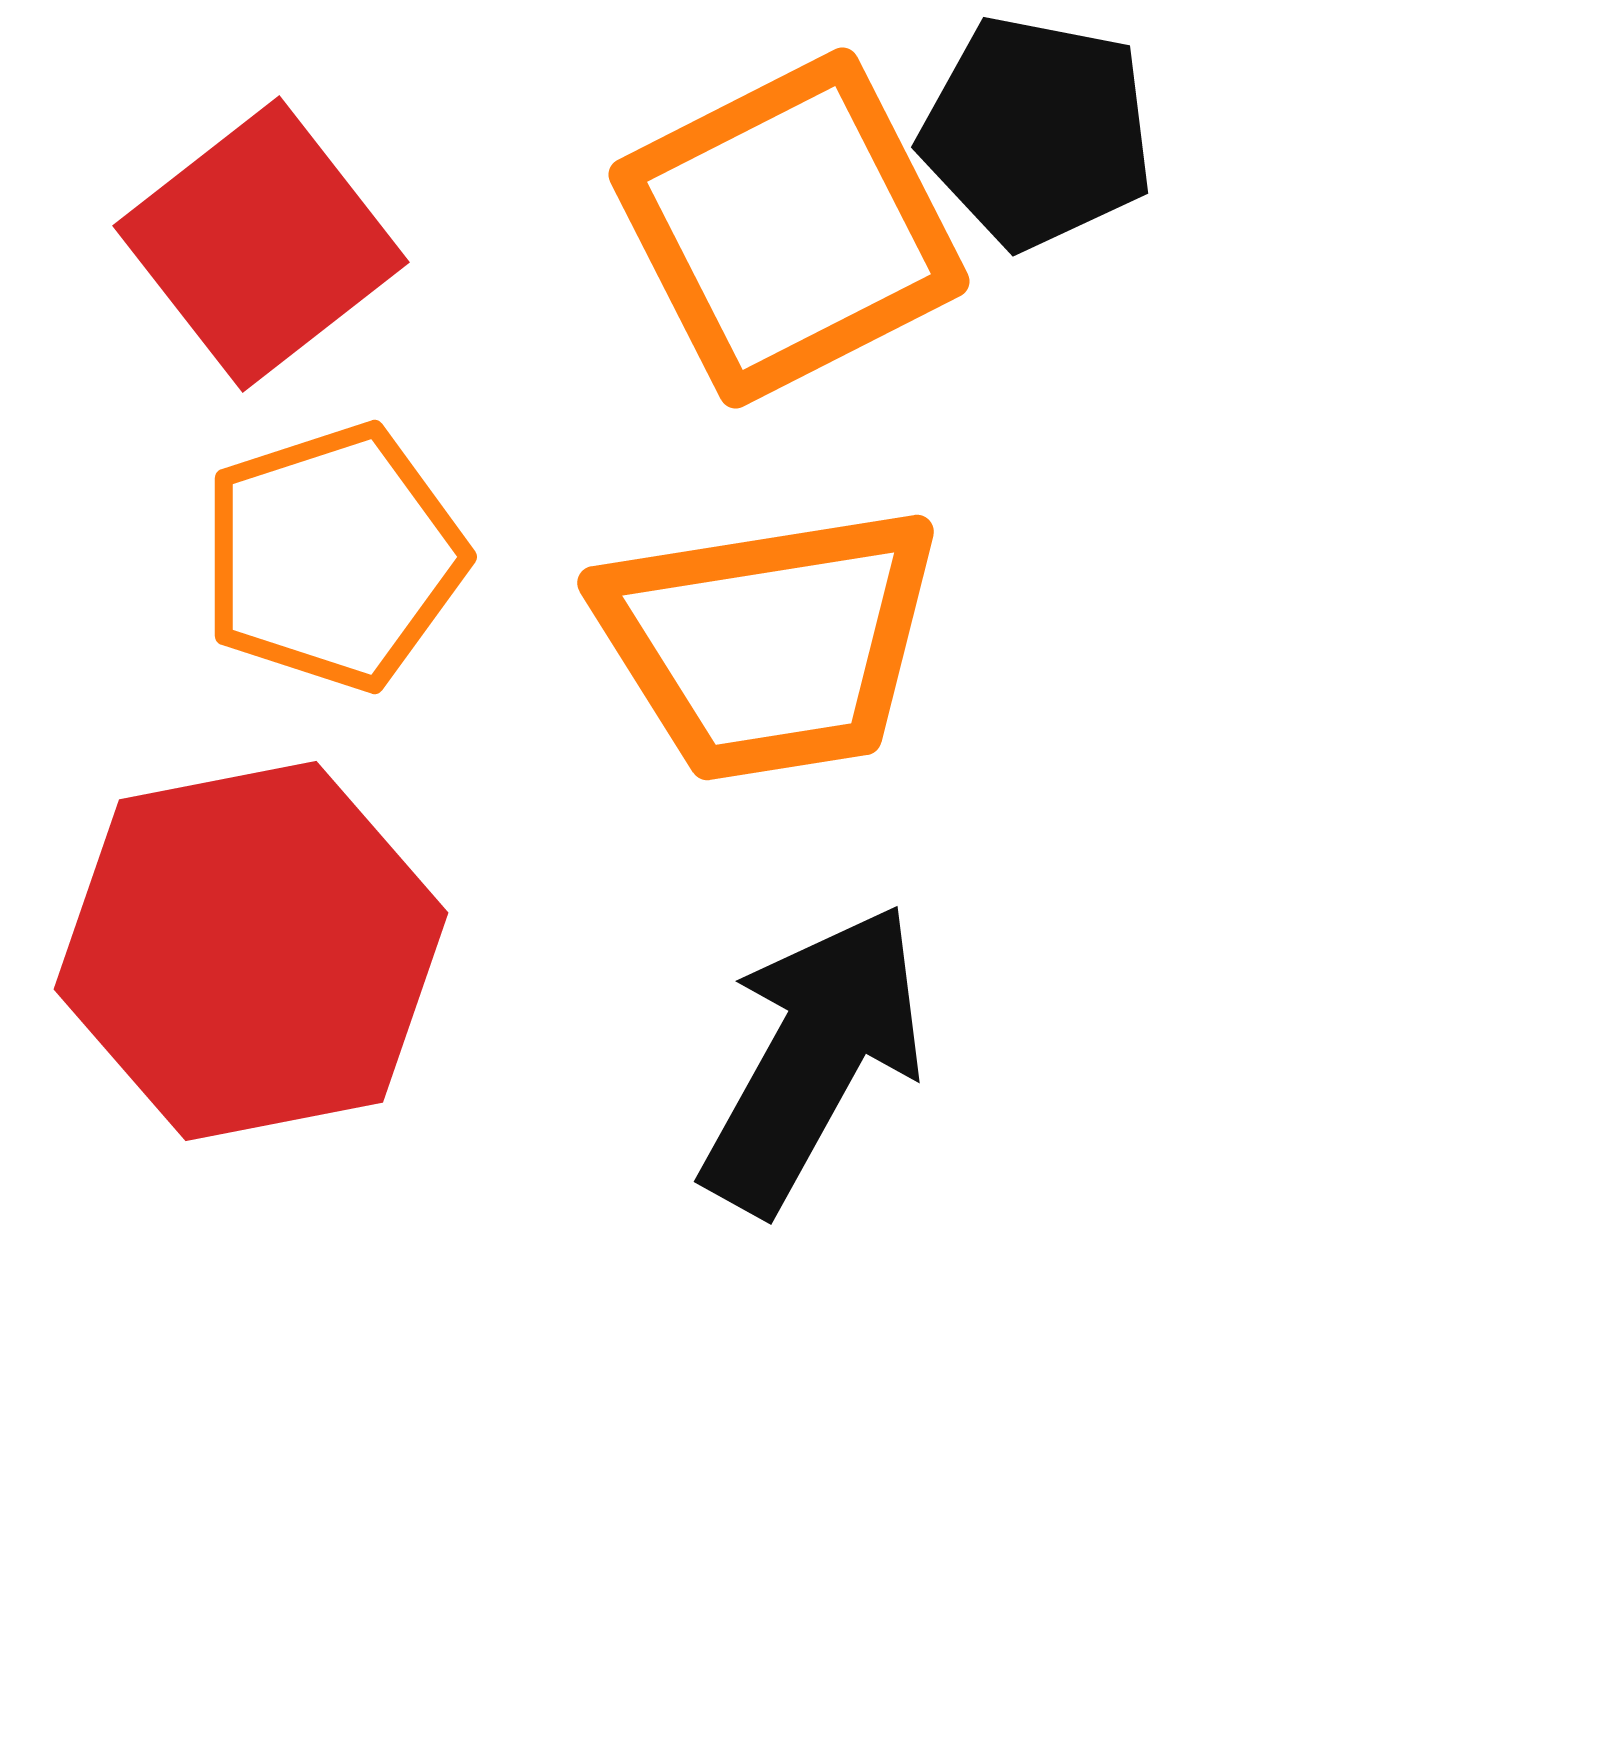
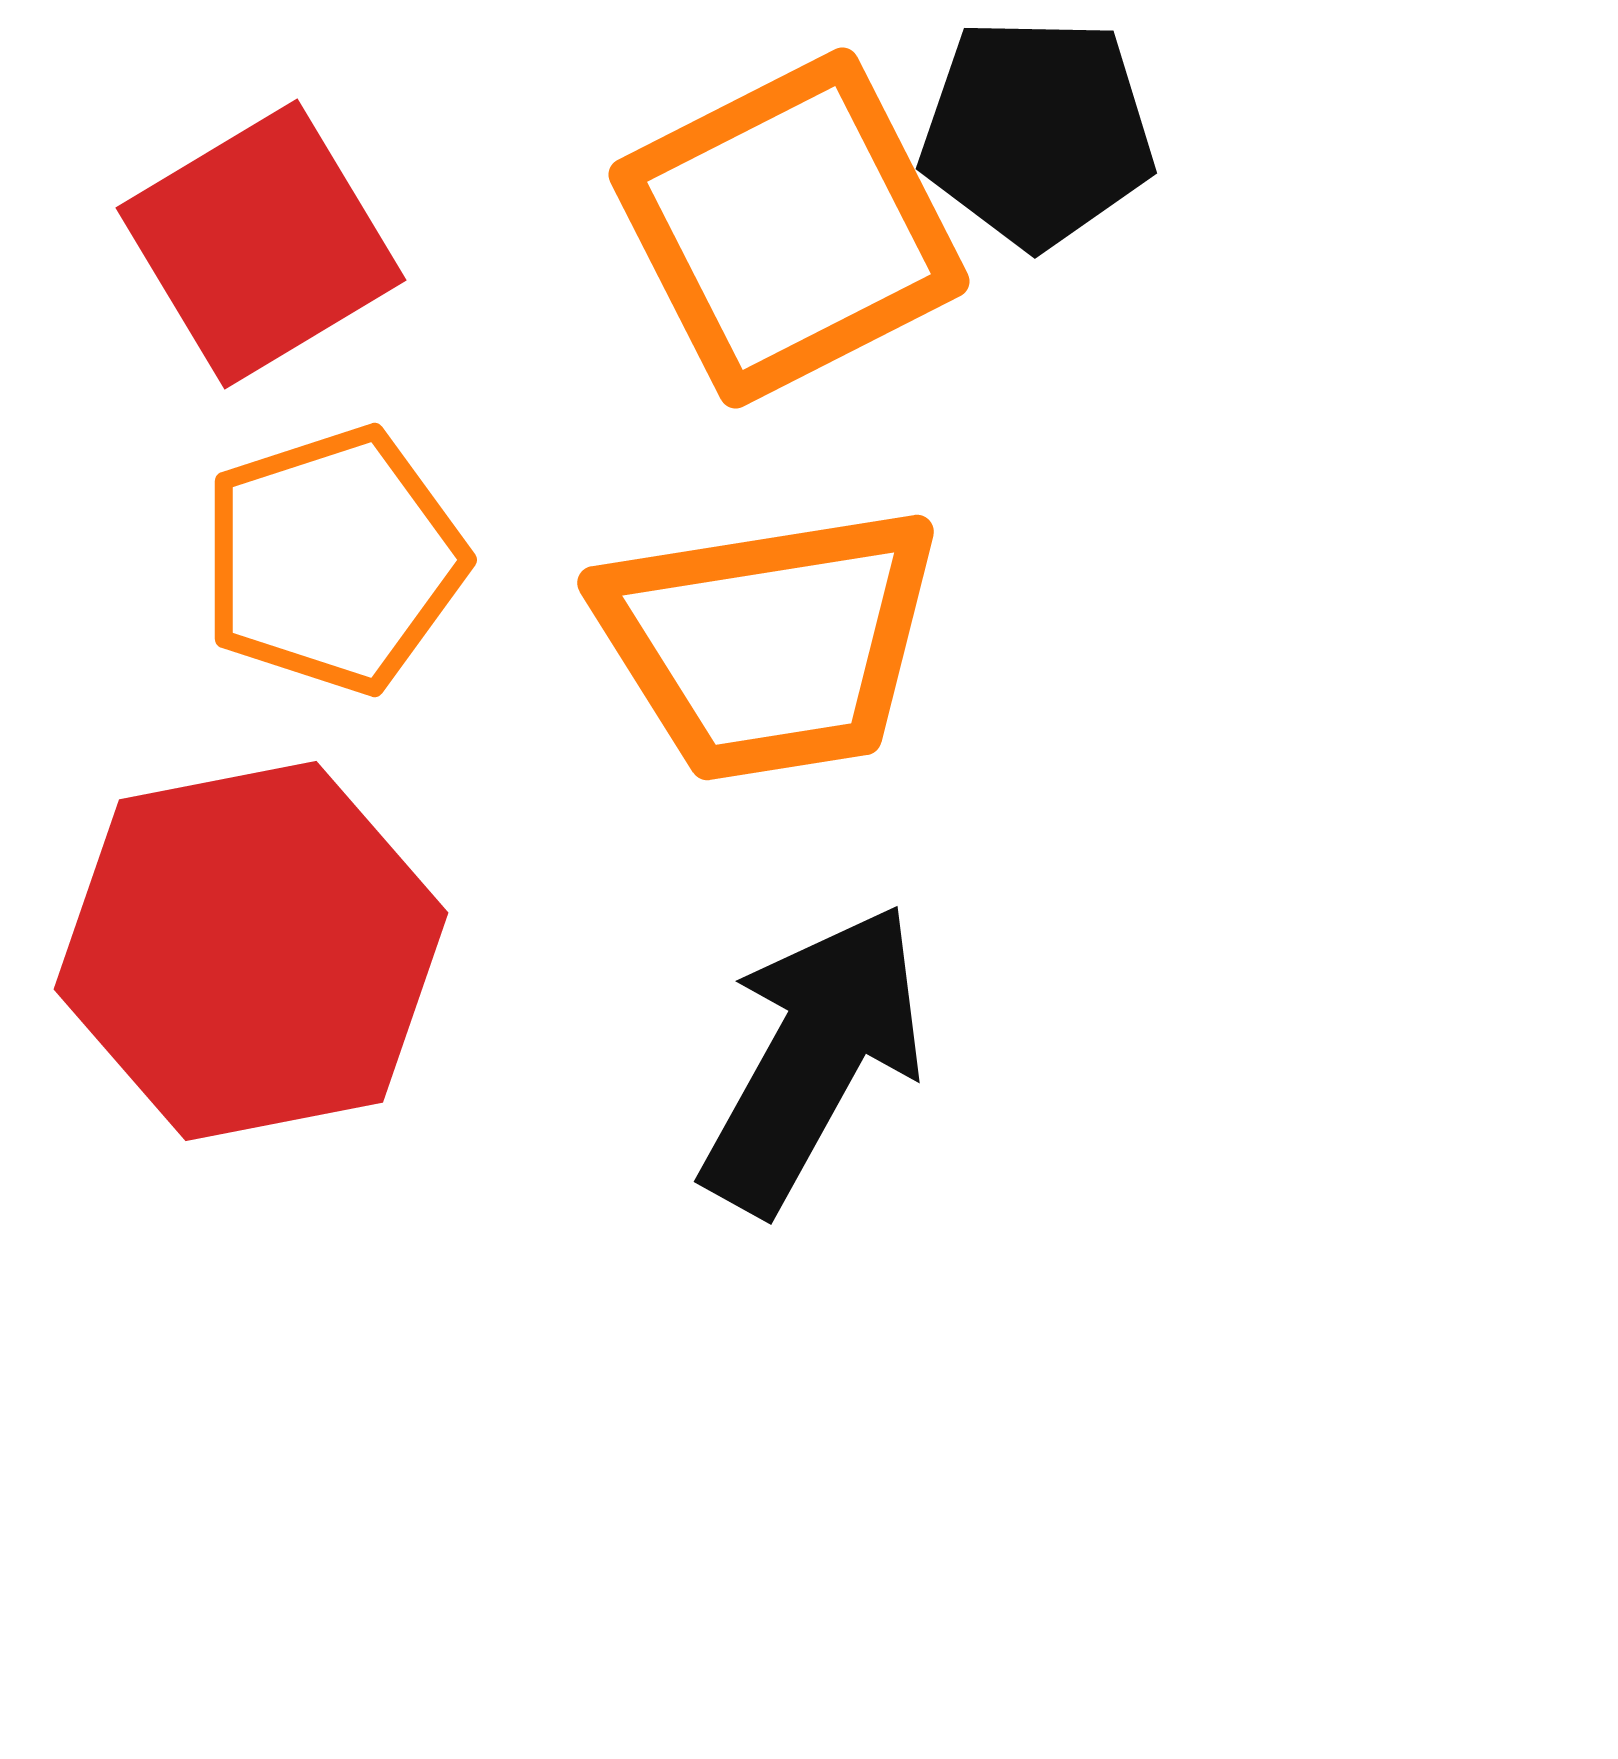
black pentagon: rotated 10 degrees counterclockwise
red square: rotated 7 degrees clockwise
orange pentagon: moved 3 px down
